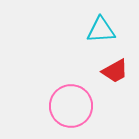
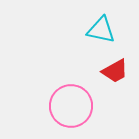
cyan triangle: rotated 16 degrees clockwise
